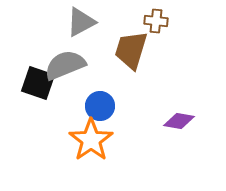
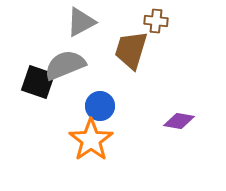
black square: moved 1 px up
